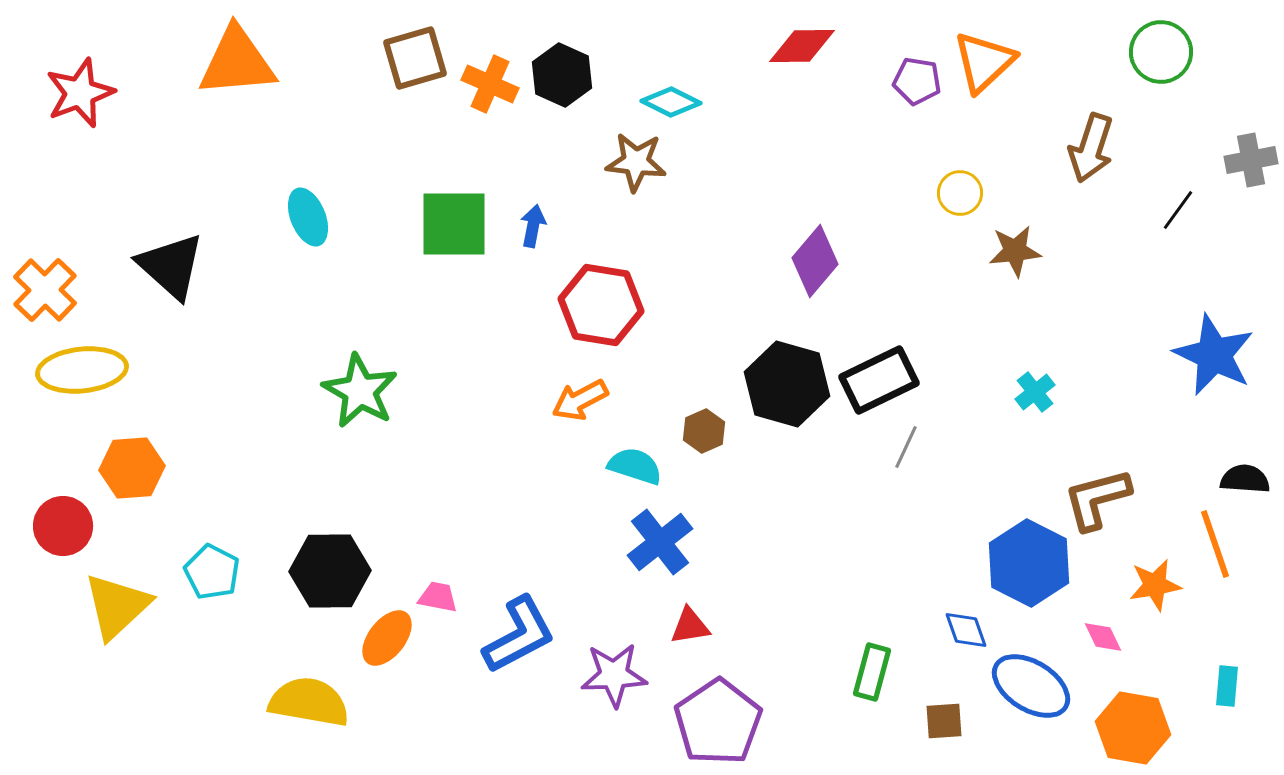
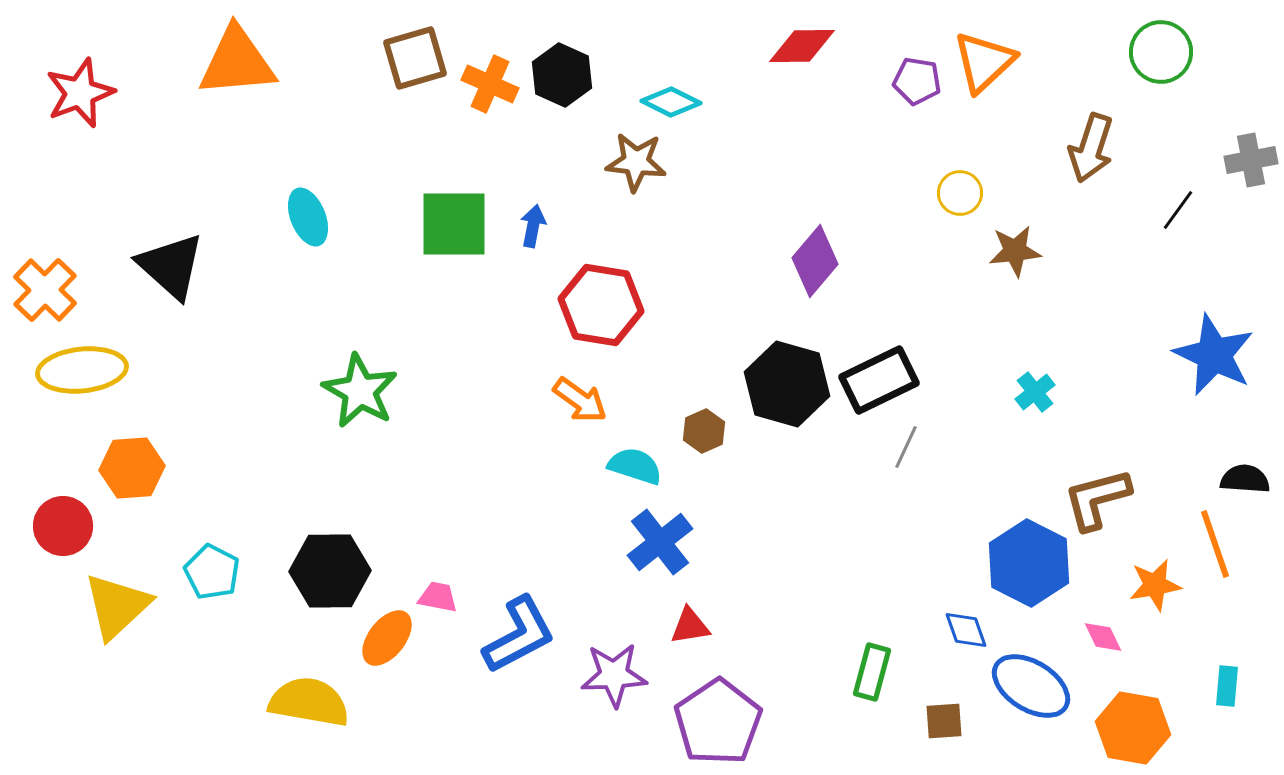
orange arrow at (580, 400): rotated 116 degrees counterclockwise
